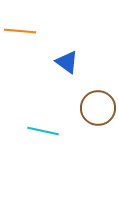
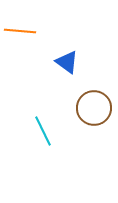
brown circle: moved 4 px left
cyan line: rotated 52 degrees clockwise
